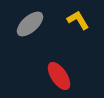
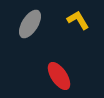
gray ellipse: rotated 16 degrees counterclockwise
